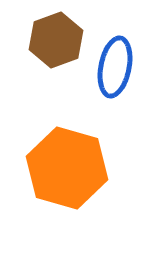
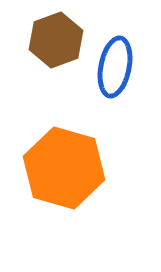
orange hexagon: moved 3 px left
